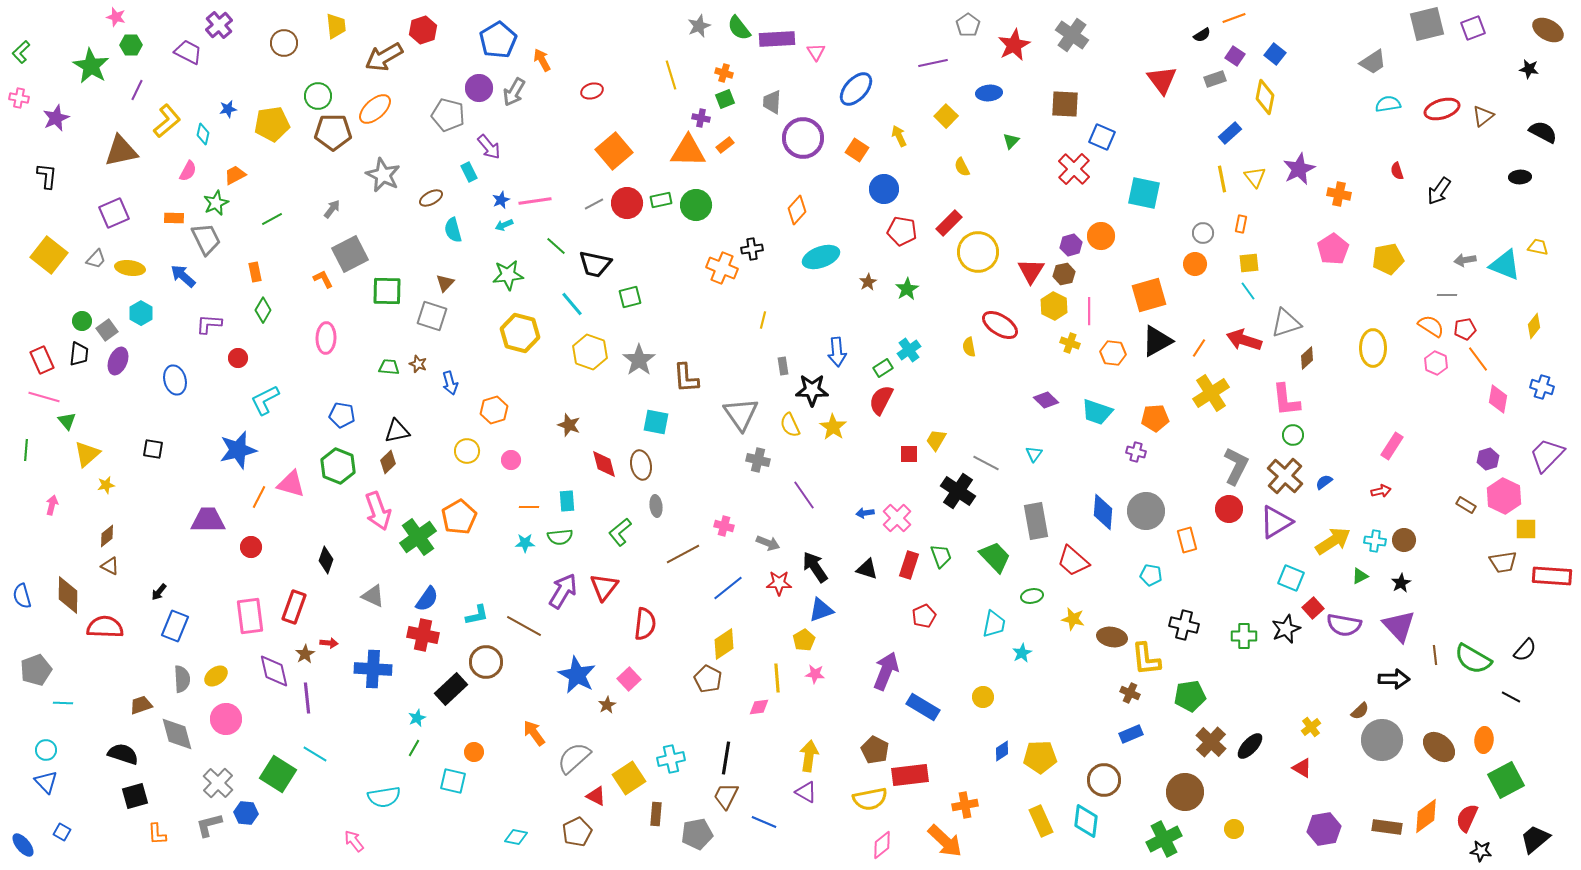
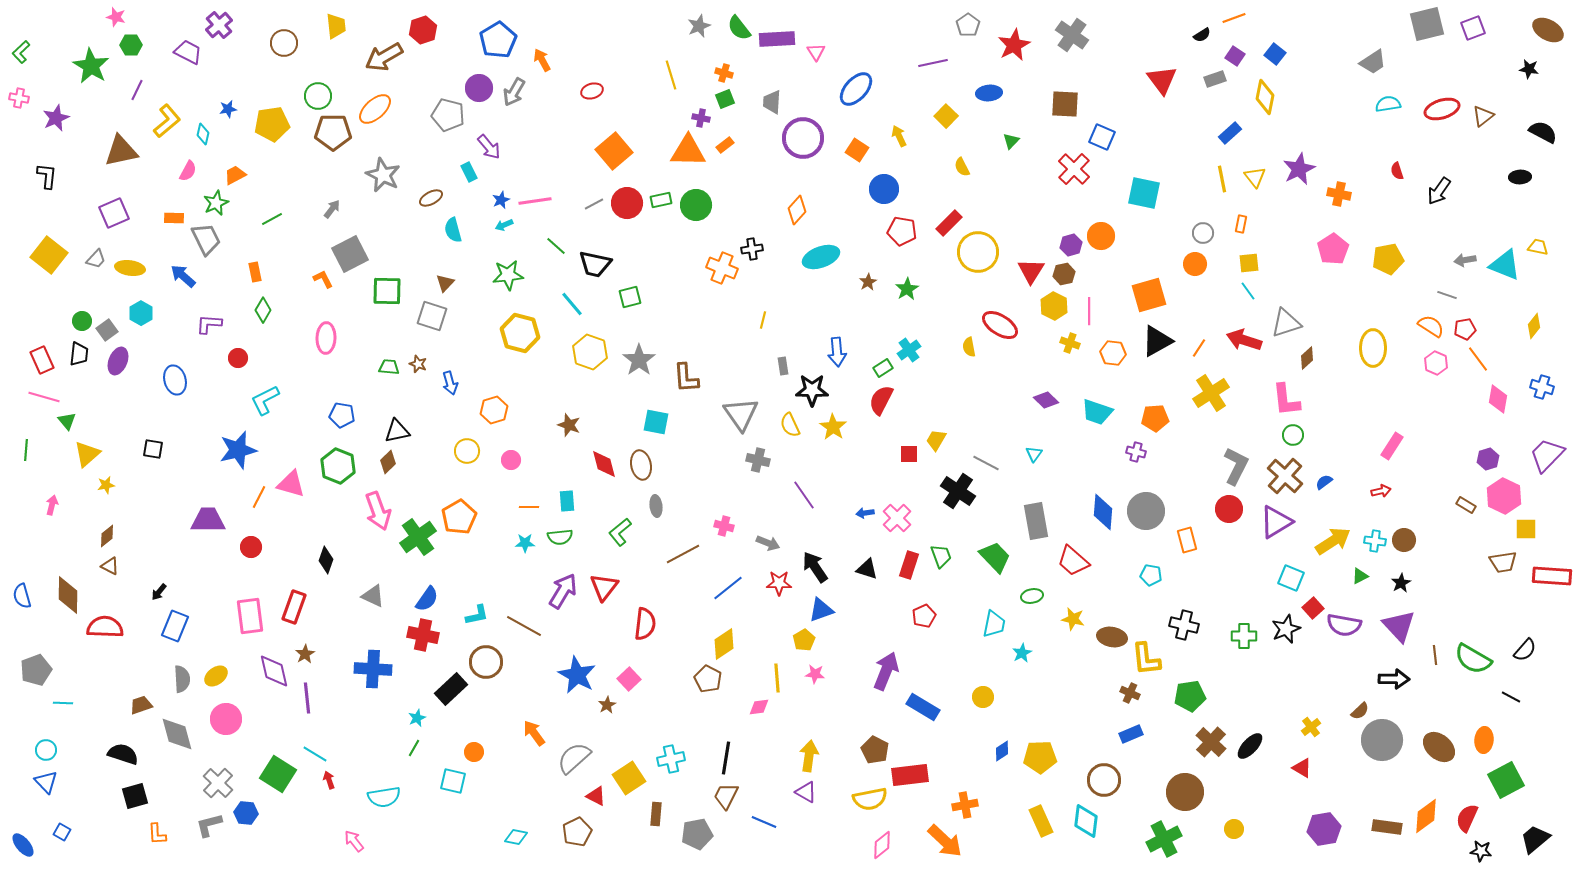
gray line at (1447, 295): rotated 18 degrees clockwise
red arrow at (329, 643): moved 137 px down; rotated 114 degrees counterclockwise
